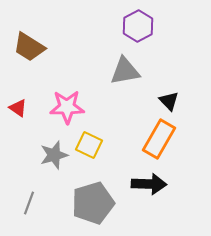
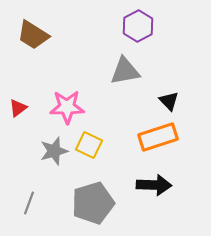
brown trapezoid: moved 4 px right, 12 px up
red triangle: rotated 48 degrees clockwise
orange rectangle: moved 1 px left, 2 px up; rotated 42 degrees clockwise
gray star: moved 4 px up
black arrow: moved 5 px right, 1 px down
